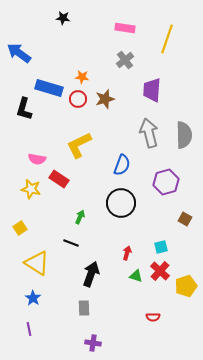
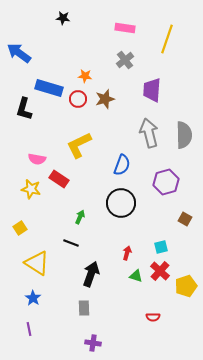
orange star: moved 3 px right, 1 px up
